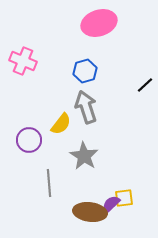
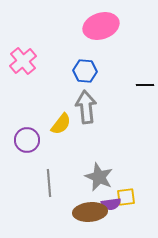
pink ellipse: moved 2 px right, 3 px down
pink cross: rotated 28 degrees clockwise
blue hexagon: rotated 20 degrees clockwise
black line: rotated 42 degrees clockwise
gray arrow: rotated 12 degrees clockwise
purple circle: moved 2 px left
gray star: moved 15 px right, 21 px down; rotated 8 degrees counterclockwise
yellow square: moved 2 px right, 1 px up
purple semicircle: rotated 144 degrees counterclockwise
brown ellipse: rotated 12 degrees counterclockwise
